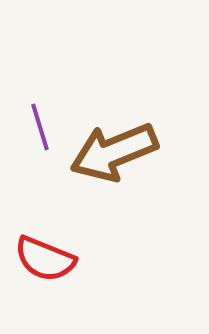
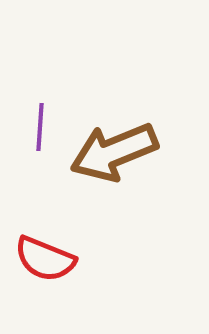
purple line: rotated 21 degrees clockwise
